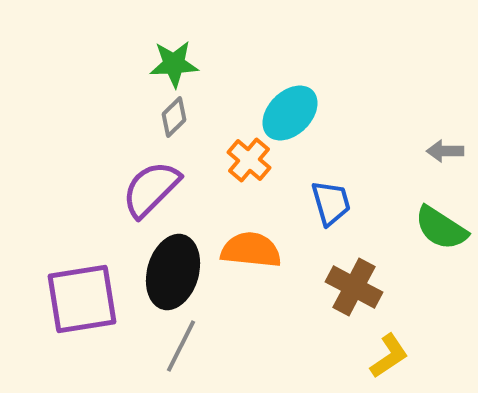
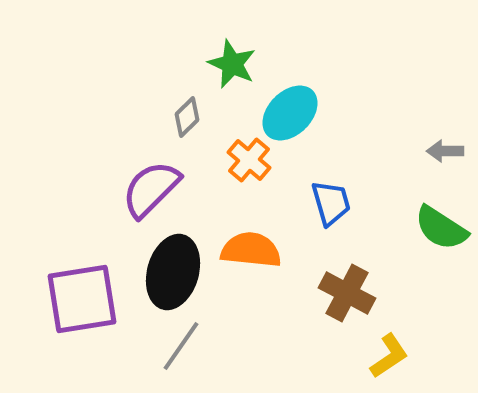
green star: moved 58 px right; rotated 27 degrees clockwise
gray diamond: moved 13 px right
brown cross: moved 7 px left, 6 px down
gray line: rotated 8 degrees clockwise
